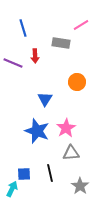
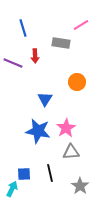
blue star: moved 1 px right; rotated 10 degrees counterclockwise
gray triangle: moved 1 px up
